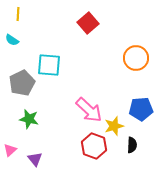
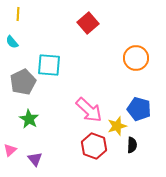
cyan semicircle: moved 2 px down; rotated 16 degrees clockwise
gray pentagon: moved 1 px right, 1 px up
blue pentagon: moved 2 px left; rotated 20 degrees clockwise
green star: rotated 18 degrees clockwise
yellow star: moved 3 px right
